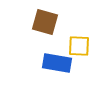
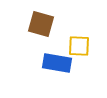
brown square: moved 4 px left, 2 px down
